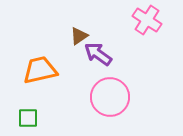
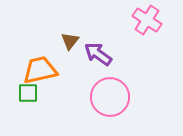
brown triangle: moved 9 px left, 5 px down; rotated 18 degrees counterclockwise
green square: moved 25 px up
